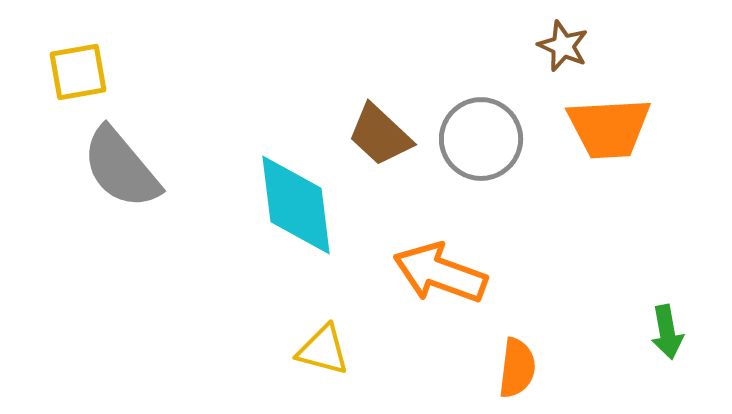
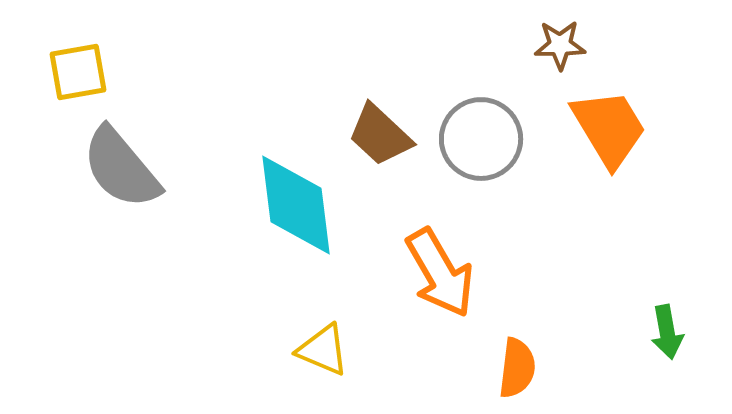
brown star: moved 3 px left, 1 px up; rotated 24 degrees counterclockwise
orange trapezoid: rotated 118 degrees counterclockwise
orange arrow: rotated 140 degrees counterclockwise
yellow triangle: rotated 8 degrees clockwise
